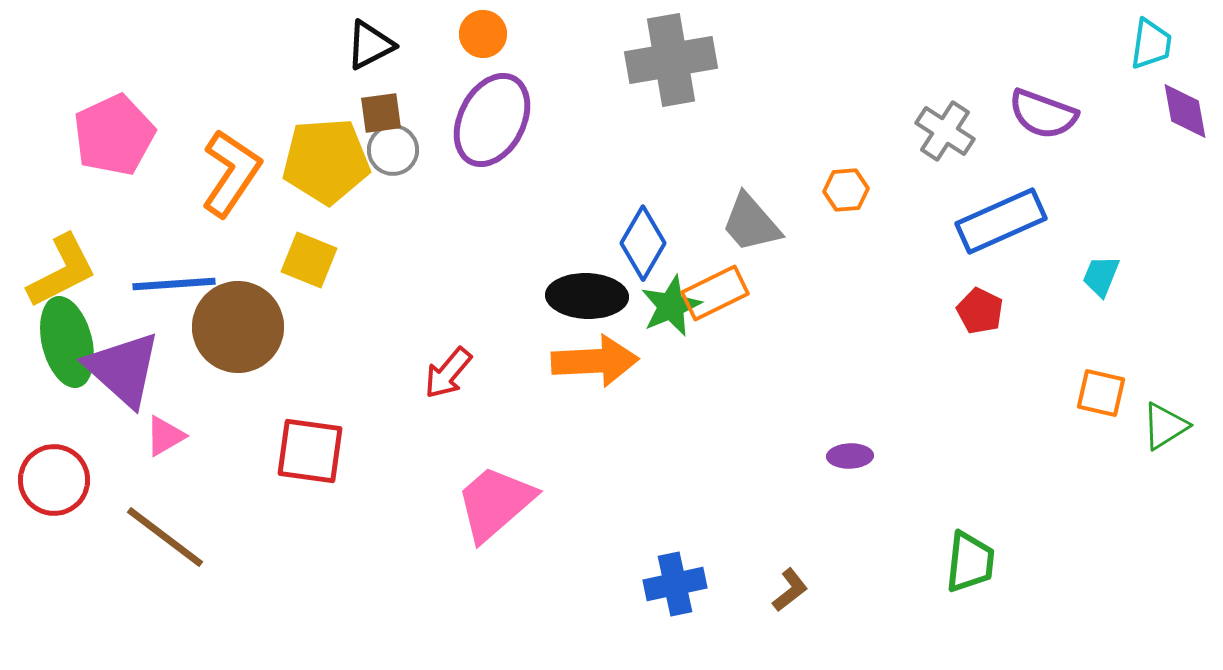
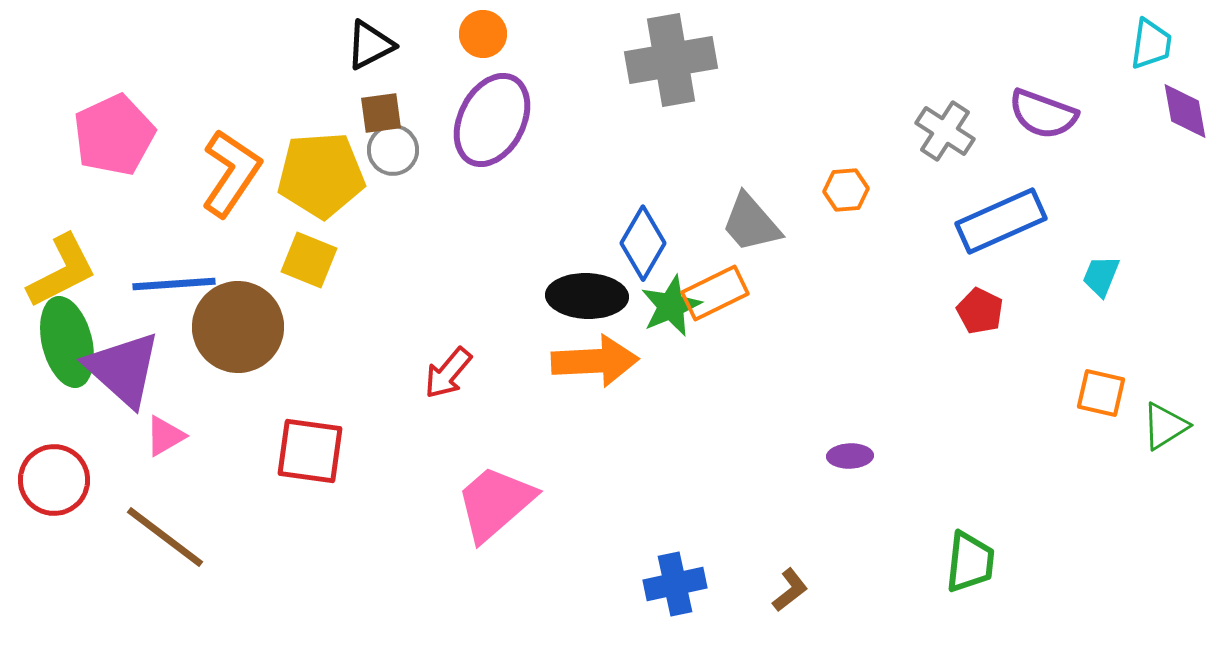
yellow pentagon at (326, 161): moved 5 px left, 14 px down
